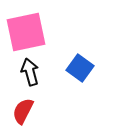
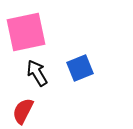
blue square: rotated 32 degrees clockwise
black arrow: moved 7 px right, 1 px down; rotated 16 degrees counterclockwise
